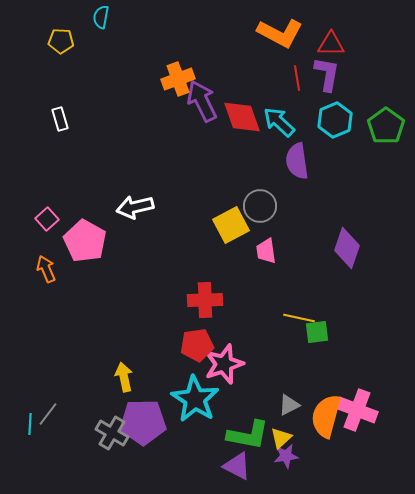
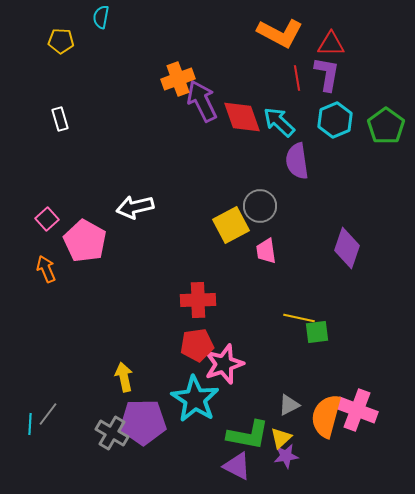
red cross: moved 7 px left
